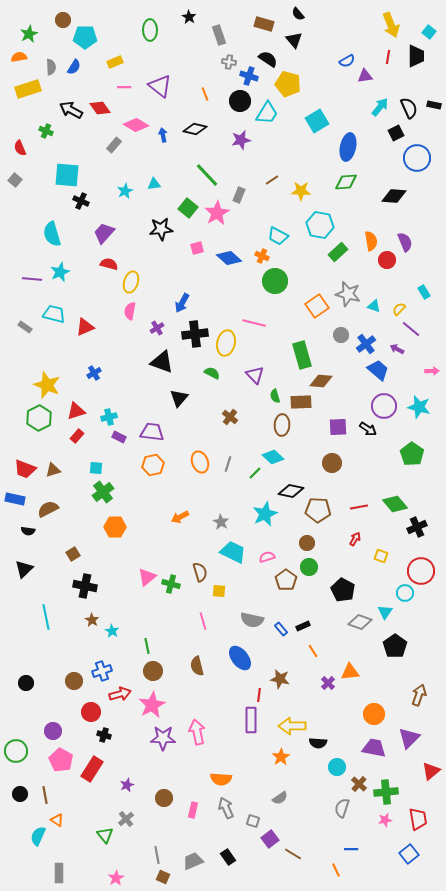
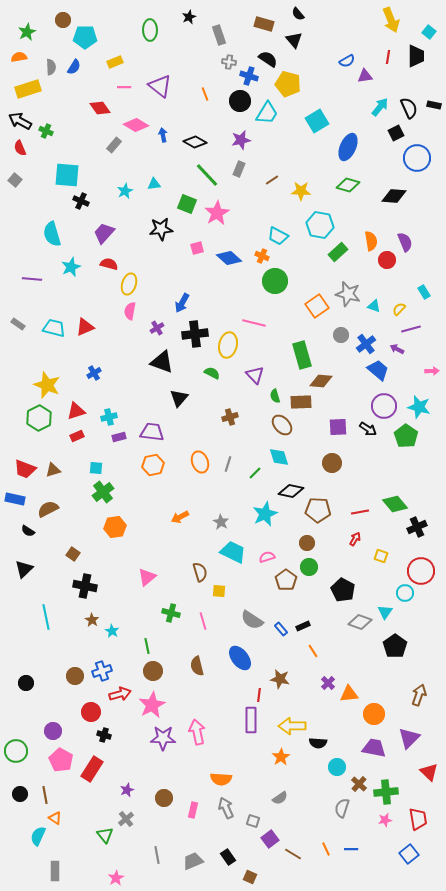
black star at (189, 17): rotated 16 degrees clockwise
yellow arrow at (391, 25): moved 5 px up
green star at (29, 34): moved 2 px left, 2 px up
black arrow at (71, 110): moved 51 px left, 11 px down
black diamond at (195, 129): moved 13 px down; rotated 15 degrees clockwise
blue ellipse at (348, 147): rotated 12 degrees clockwise
green diamond at (346, 182): moved 2 px right, 3 px down; rotated 20 degrees clockwise
gray rectangle at (239, 195): moved 26 px up
green square at (188, 208): moved 1 px left, 4 px up; rotated 18 degrees counterclockwise
cyan star at (60, 272): moved 11 px right, 5 px up
yellow ellipse at (131, 282): moved 2 px left, 2 px down
cyan trapezoid at (54, 314): moved 14 px down
gray rectangle at (25, 327): moved 7 px left, 3 px up
purple line at (411, 329): rotated 54 degrees counterclockwise
yellow ellipse at (226, 343): moved 2 px right, 2 px down
brown cross at (230, 417): rotated 35 degrees clockwise
brown ellipse at (282, 425): rotated 45 degrees counterclockwise
red rectangle at (77, 436): rotated 24 degrees clockwise
purple rectangle at (119, 437): rotated 40 degrees counterclockwise
green pentagon at (412, 454): moved 6 px left, 18 px up
cyan diamond at (273, 457): moved 6 px right; rotated 30 degrees clockwise
red line at (359, 507): moved 1 px right, 5 px down
orange hexagon at (115, 527): rotated 10 degrees counterclockwise
black semicircle at (28, 531): rotated 24 degrees clockwise
brown square at (73, 554): rotated 24 degrees counterclockwise
green cross at (171, 584): moved 29 px down
gray semicircle at (252, 620): rotated 20 degrees clockwise
orange triangle at (350, 672): moved 1 px left, 22 px down
brown circle at (74, 681): moved 1 px right, 5 px up
red triangle at (431, 771): moved 2 px left, 1 px down; rotated 36 degrees counterclockwise
purple star at (127, 785): moved 5 px down
orange triangle at (57, 820): moved 2 px left, 2 px up
orange line at (336, 870): moved 10 px left, 21 px up
gray rectangle at (59, 873): moved 4 px left, 2 px up
brown square at (163, 877): moved 87 px right
